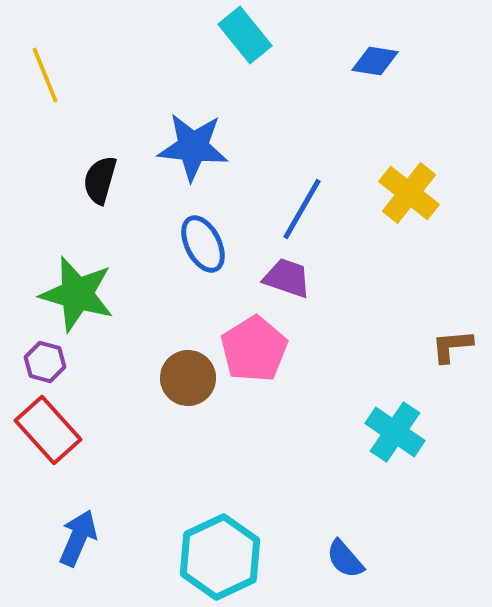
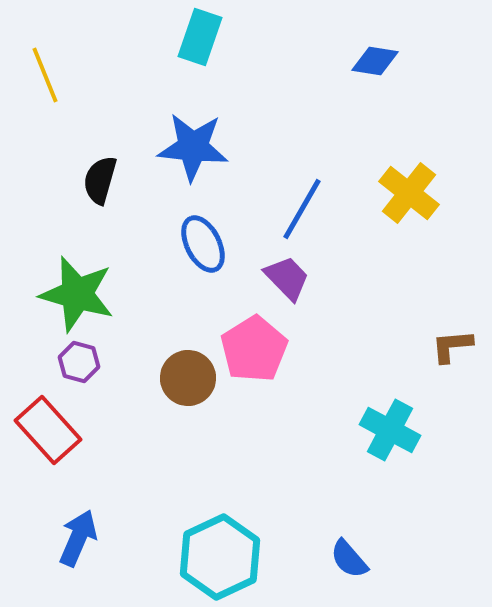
cyan rectangle: moved 45 px left, 2 px down; rotated 58 degrees clockwise
purple trapezoid: rotated 27 degrees clockwise
purple hexagon: moved 34 px right
cyan cross: moved 5 px left, 2 px up; rotated 6 degrees counterclockwise
blue semicircle: moved 4 px right
